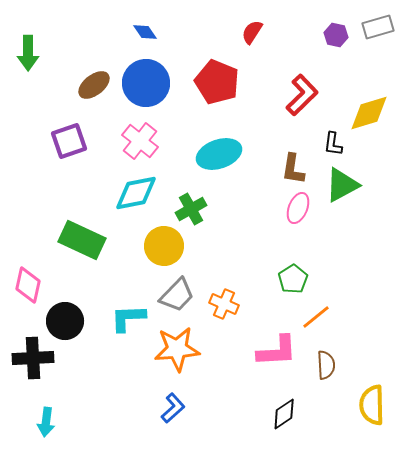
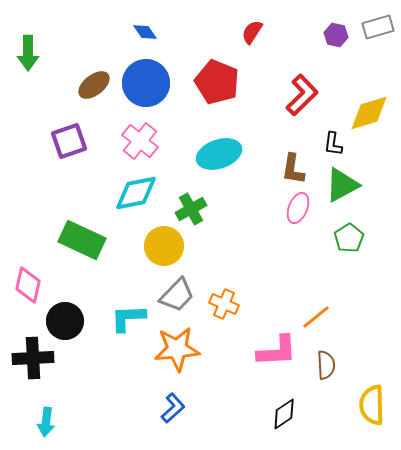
green pentagon: moved 56 px right, 41 px up
